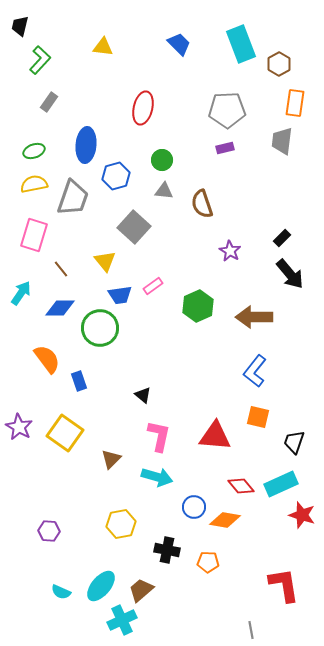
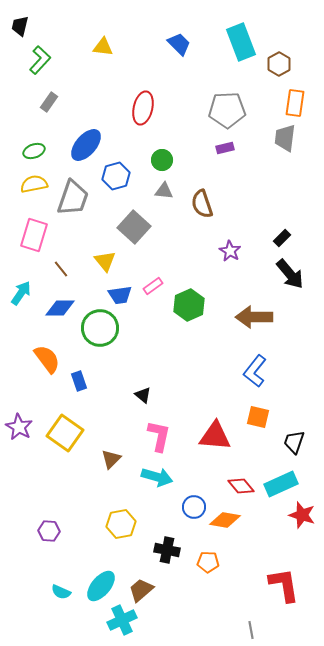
cyan rectangle at (241, 44): moved 2 px up
gray trapezoid at (282, 141): moved 3 px right, 3 px up
blue ellipse at (86, 145): rotated 36 degrees clockwise
green hexagon at (198, 306): moved 9 px left, 1 px up
